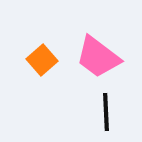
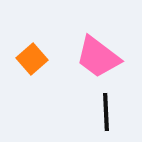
orange square: moved 10 px left, 1 px up
